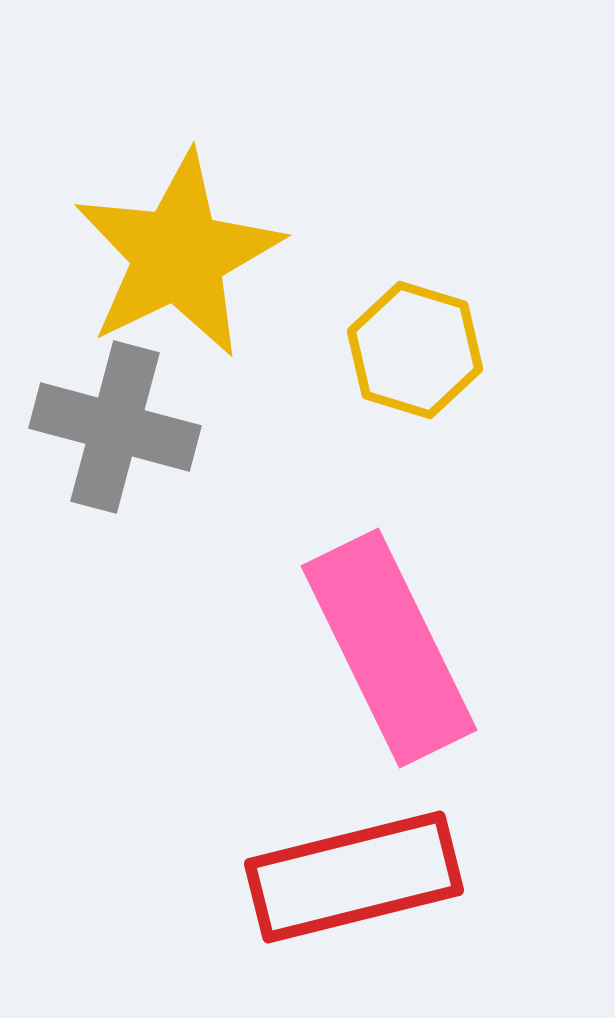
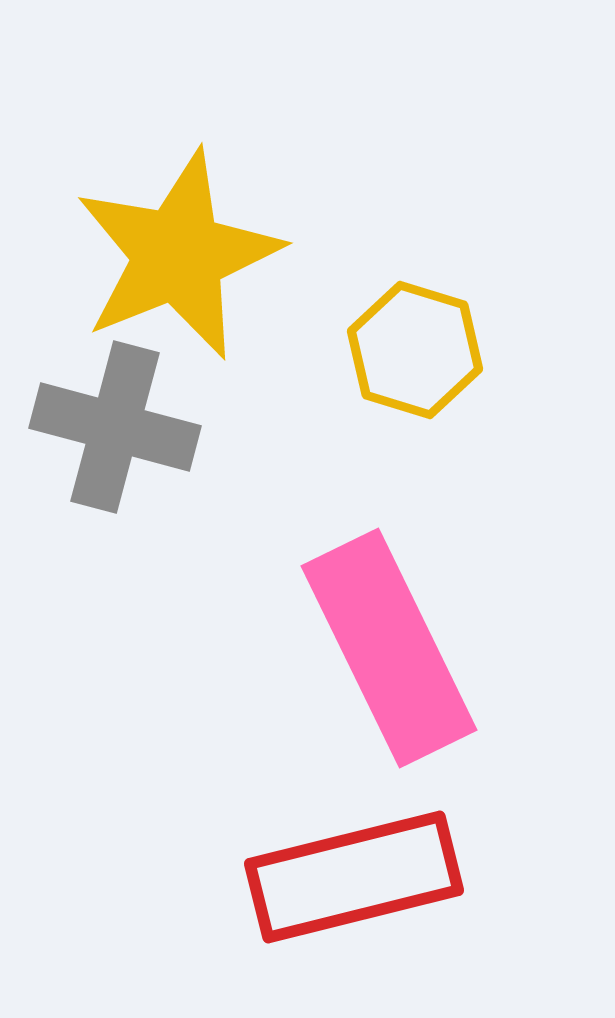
yellow star: rotated 4 degrees clockwise
